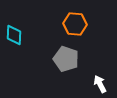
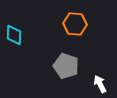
gray pentagon: moved 7 px down
